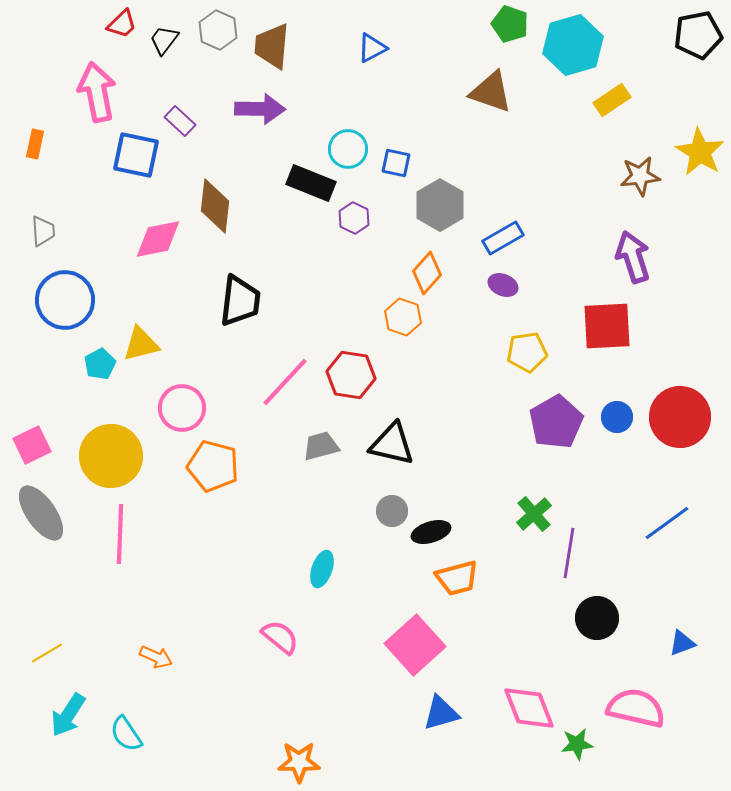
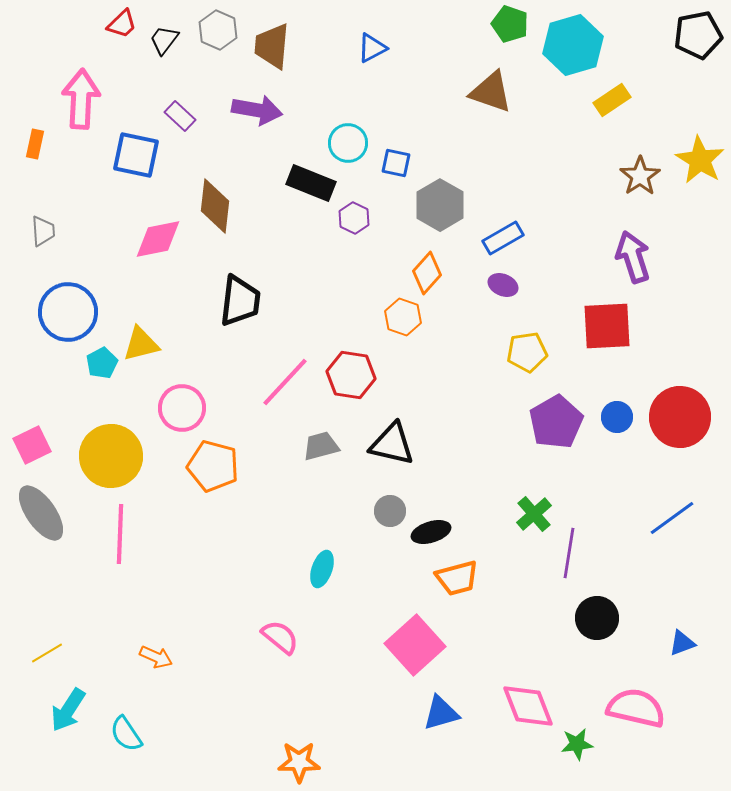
pink arrow at (97, 92): moved 16 px left, 7 px down; rotated 14 degrees clockwise
purple arrow at (260, 109): moved 3 px left, 1 px down; rotated 9 degrees clockwise
purple rectangle at (180, 121): moved 5 px up
cyan circle at (348, 149): moved 6 px up
yellow star at (700, 152): moved 8 px down
brown star at (640, 176): rotated 27 degrees counterclockwise
blue circle at (65, 300): moved 3 px right, 12 px down
cyan pentagon at (100, 364): moved 2 px right, 1 px up
gray circle at (392, 511): moved 2 px left
blue line at (667, 523): moved 5 px right, 5 px up
pink diamond at (529, 708): moved 1 px left, 2 px up
cyan arrow at (68, 715): moved 5 px up
